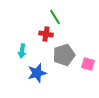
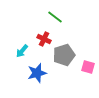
green line: rotated 21 degrees counterclockwise
red cross: moved 2 px left, 5 px down; rotated 16 degrees clockwise
cyan arrow: rotated 32 degrees clockwise
pink square: moved 3 px down
